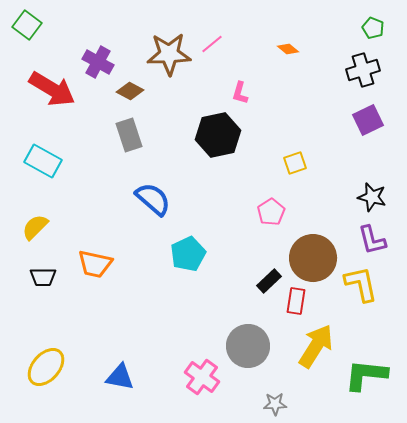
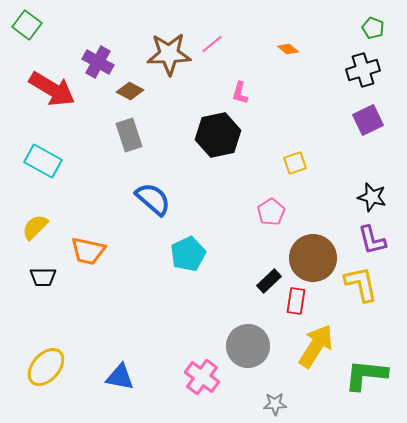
orange trapezoid: moved 7 px left, 13 px up
